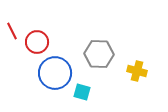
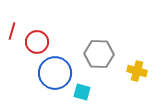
red line: rotated 42 degrees clockwise
